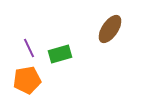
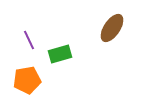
brown ellipse: moved 2 px right, 1 px up
purple line: moved 8 px up
